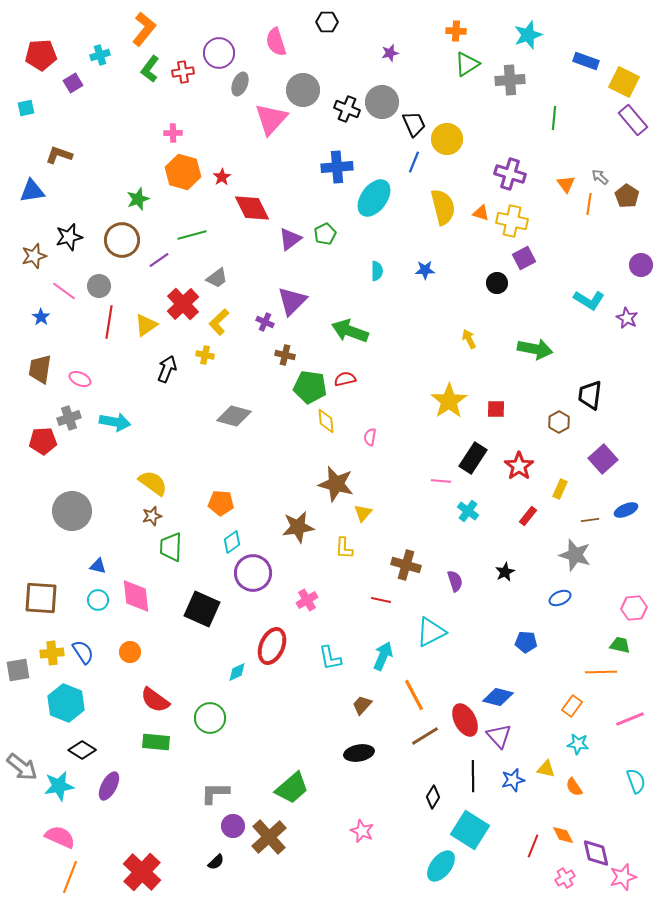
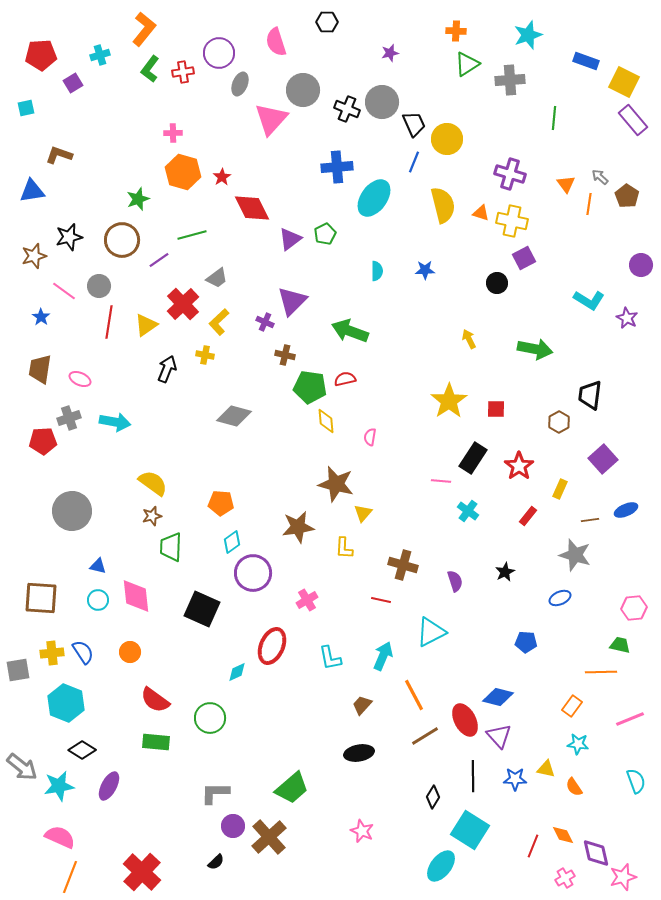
yellow semicircle at (443, 207): moved 2 px up
brown cross at (406, 565): moved 3 px left
blue star at (513, 780): moved 2 px right, 1 px up; rotated 15 degrees clockwise
